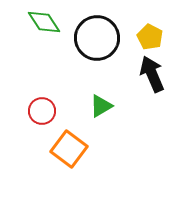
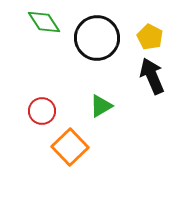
black arrow: moved 2 px down
orange square: moved 1 px right, 2 px up; rotated 9 degrees clockwise
